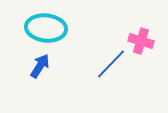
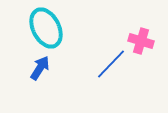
cyan ellipse: rotated 57 degrees clockwise
blue arrow: moved 2 px down
